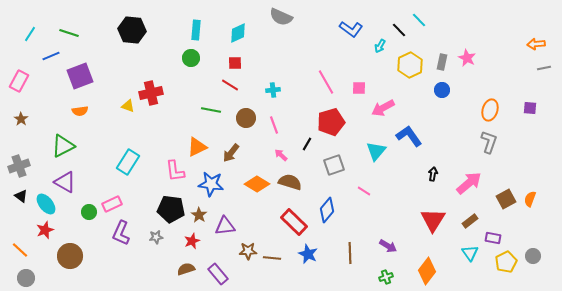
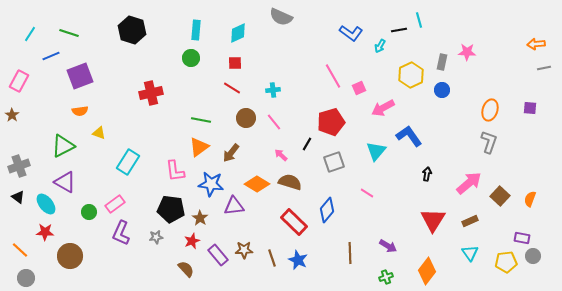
cyan line at (419, 20): rotated 28 degrees clockwise
blue L-shape at (351, 29): moved 4 px down
black hexagon at (132, 30): rotated 12 degrees clockwise
black line at (399, 30): rotated 56 degrees counterclockwise
pink star at (467, 58): moved 6 px up; rotated 24 degrees counterclockwise
yellow hexagon at (410, 65): moved 1 px right, 10 px down
pink line at (326, 82): moved 7 px right, 6 px up
red line at (230, 85): moved 2 px right, 3 px down
pink square at (359, 88): rotated 24 degrees counterclockwise
yellow triangle at (128, 106): moved 29 px left, 27 px down
green line at (211, 110): moved 10 px left, 10 px down
brown star at (21, 119): moved 9 px left, 4 px up
pink line at (274, 125): moved 3 px up; rotated 18 degrees counterclockwise
orange triangle at (197, 147): moved 2 px right; rotated 10 degrees counterclockwise
gray square at (334, 165): moved 3 px up
black arrow at (433, 174): moved 6 px left
pink line at (364, 191): moved 3 px right, 2 px down
black triangle at (21, 196): moved 3 px left, 1 px down
brown square at (506, 199): moved 6 px left, 3 px up; rotated 18 degrees counterclockwise
pink rectangle at (112, 204): moved 3 px right; rotated 12 degrees counterclockwise
brown star at (199, 215): moved 1 px right, 3 px down
brown rectangle at (470, 221): rotated 14 degrees clockwise
purple triangle at (225, 226): moved 9 px right, 20 px up
red star at (45, 230): moved 2 px down; rotated 24 degrees clockwise
purple rectangle at (493, 238): moved 29 px right
brown star at (248, 251): moved 4 px left, 1 px up
blue star at (308, 254): moved 10 px left, 6 px down
brown line at (272, 258): rotated 66 degrees clockwise
yellow pentagon at (506, 262): rotated 20 degrees clockwise
brown semicircle at (186, 269): rotated 66 degrees clockwise
purple rectangle at (218, 274): moved 19 px up
